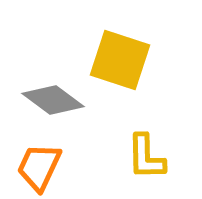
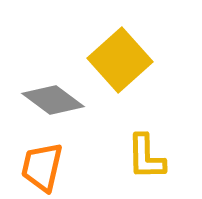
yellow square: rotated 30 degrees clockwise
orange trapezoid: moved 3 px right; rotated 12 degrees counterclockwise
